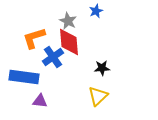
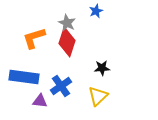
gray star: moved 1 px left, 2 px down
red diamond: moved 2 px left; rotated 24 degrees clockwise
blue cross: moved 8 px right, 29 px down
